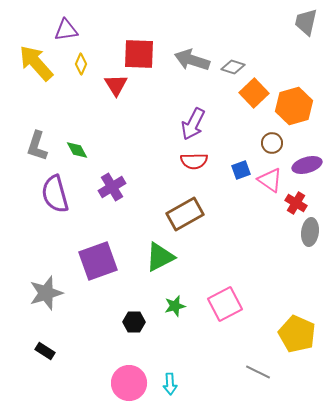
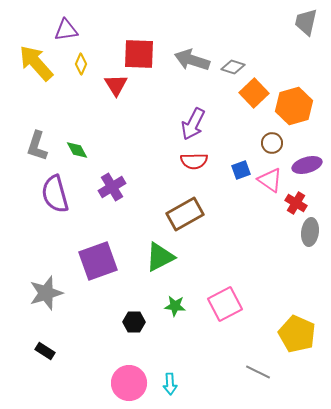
green star: rotated 20 degrees clockwise
